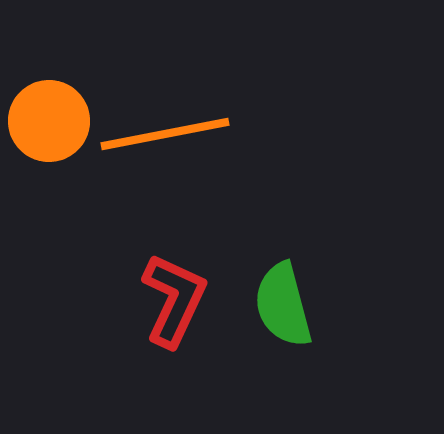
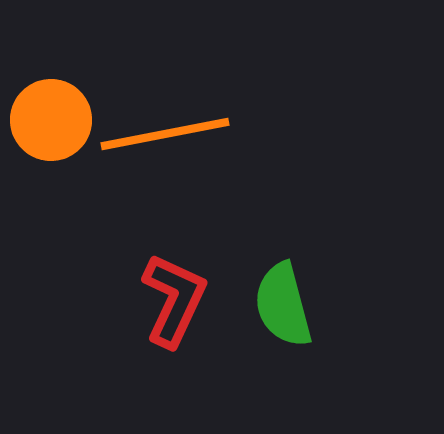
orange circle: moved 2 px right, 1 px up
